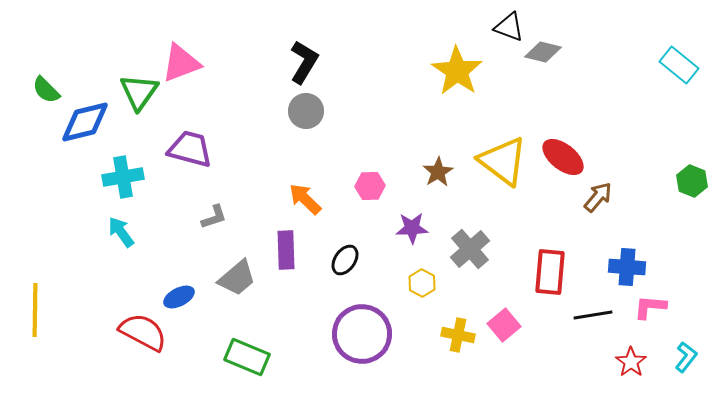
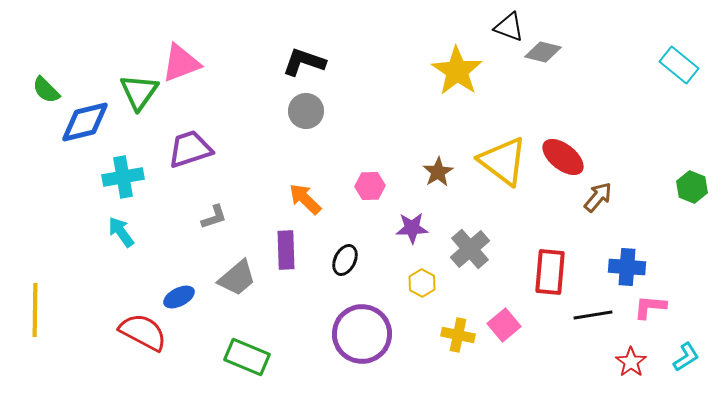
black L-shape: rotated 102 degrees counterclockwise
purple trapezoid: rotated 33 degrees counterclockwise
green hexagon: moved 6 px down
black ellipse: rotated 8 degrees counterclockwise
cyan L-shape: rotated 20 degrees clockwise
